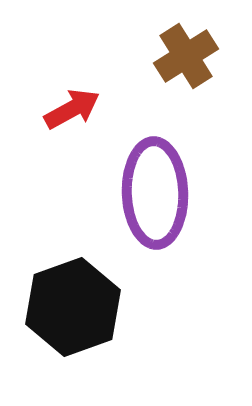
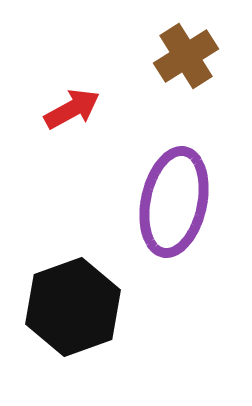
purple ellipse: moved 19 px right, 9 px down; rotated 14 degrees clockwise
